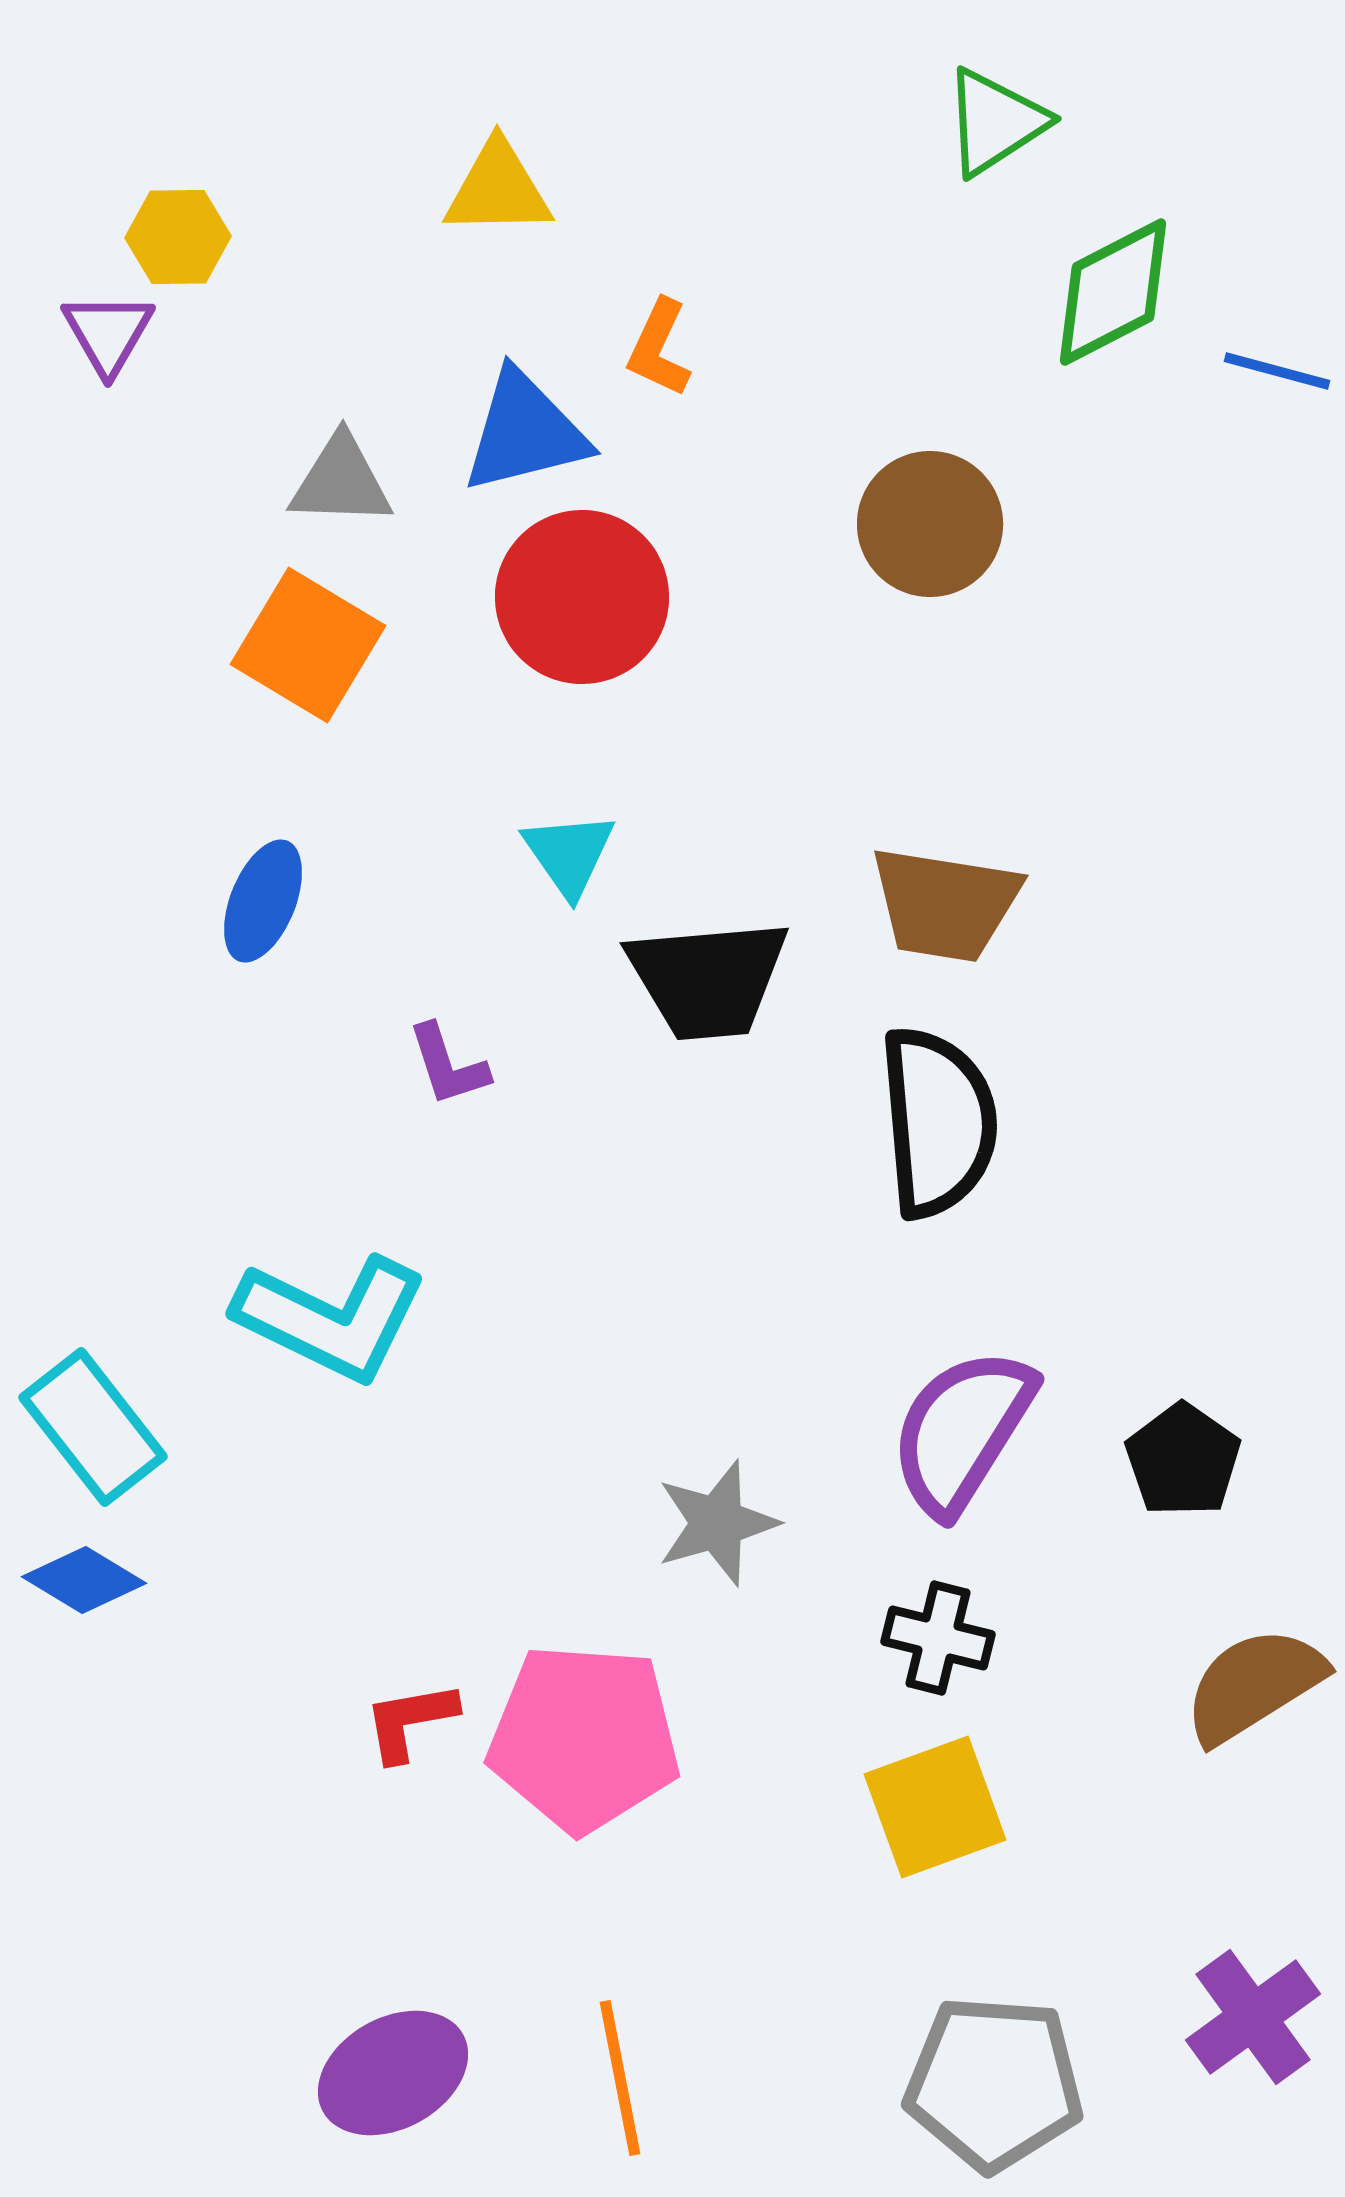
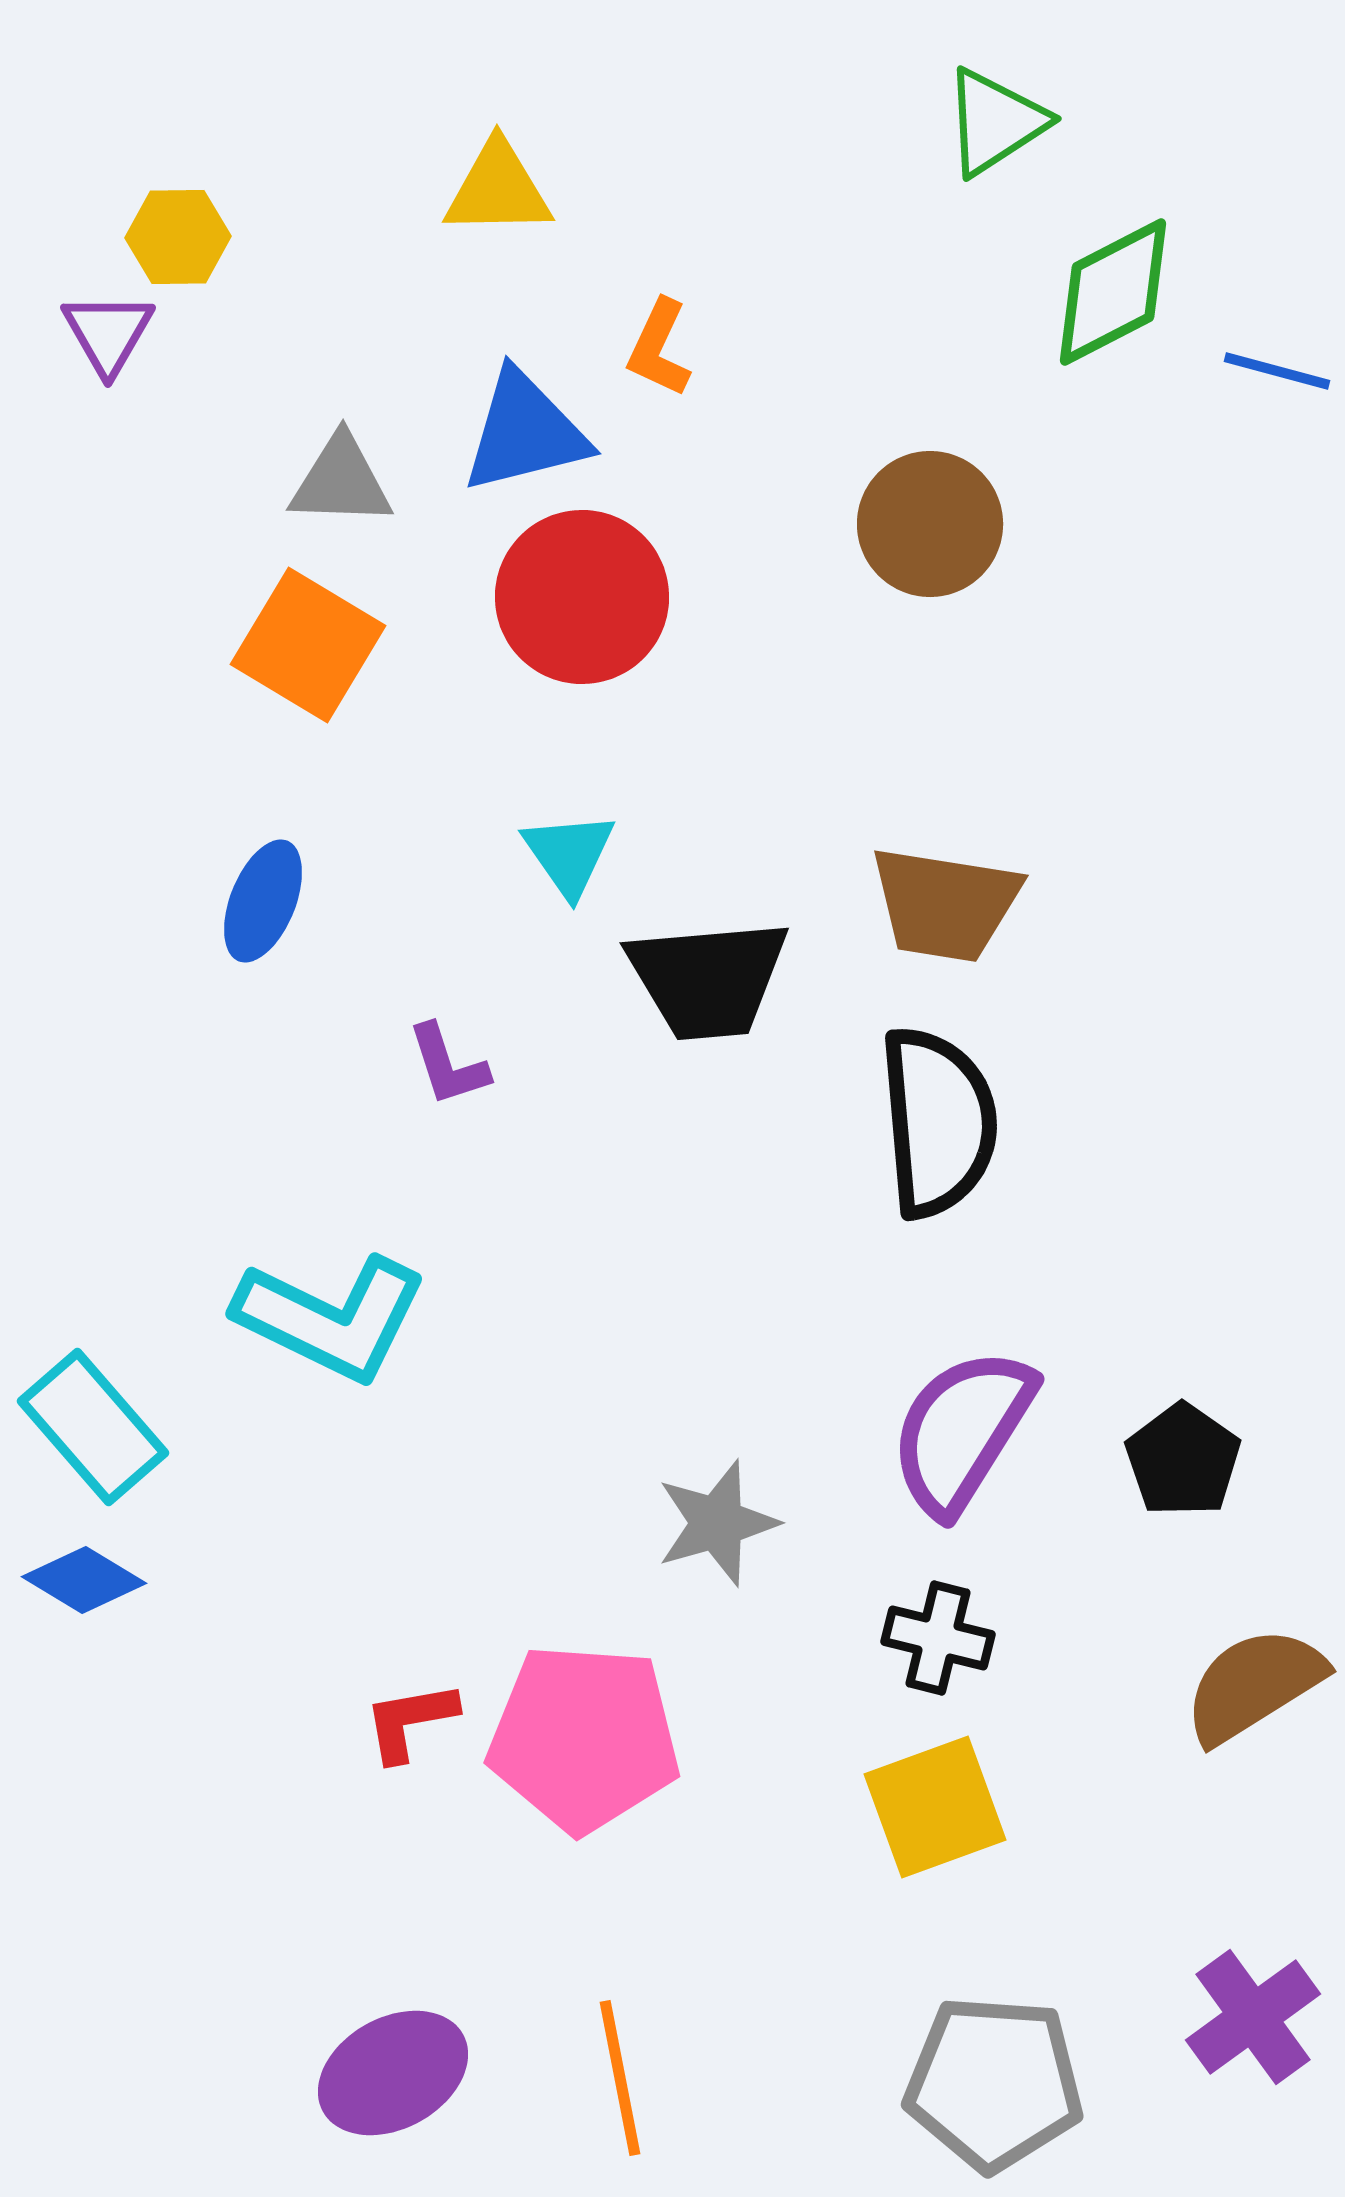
cyan rectangle: rotated 3 degrees counterclockwise
